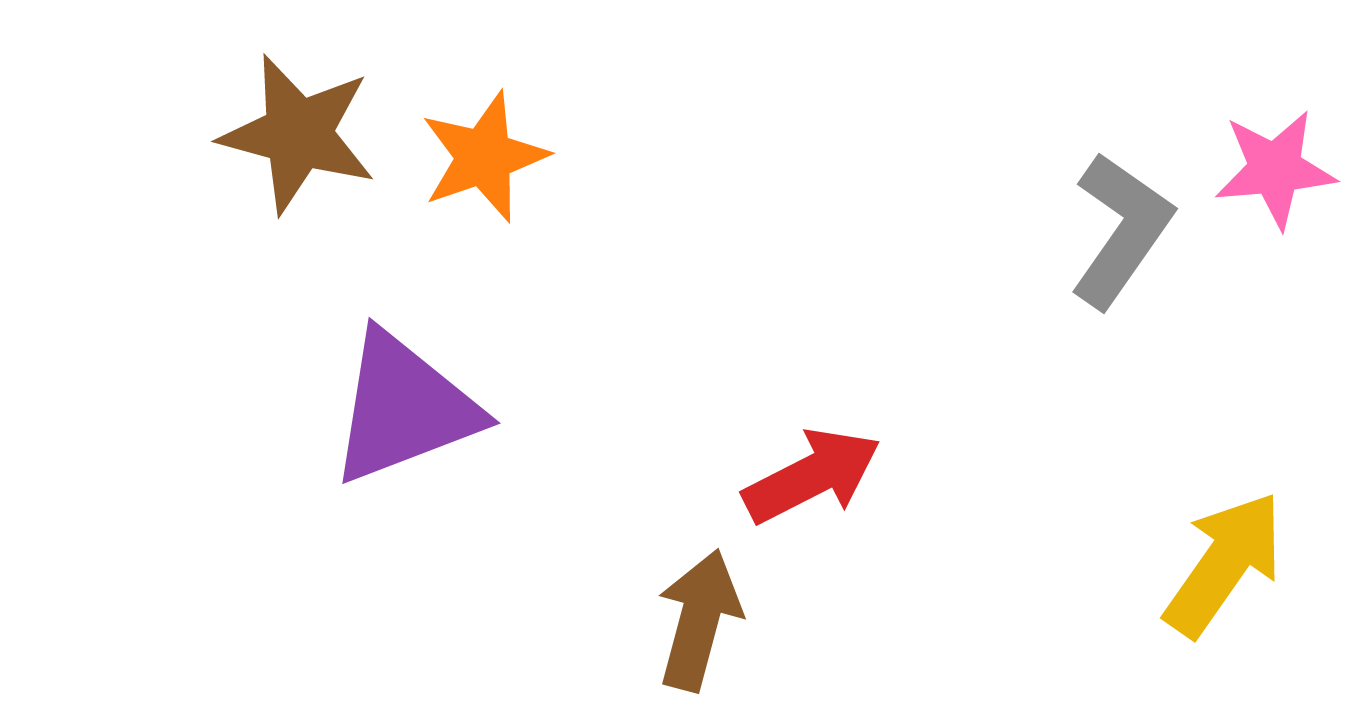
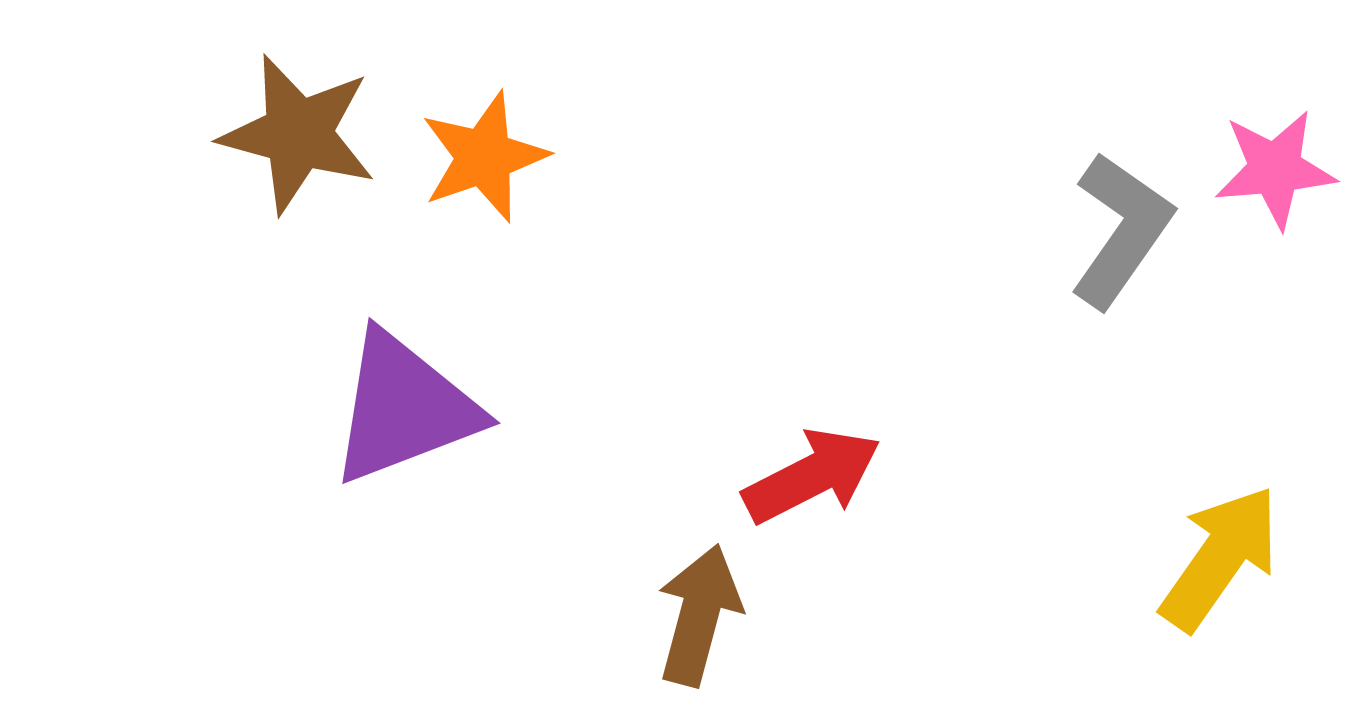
yellow arrow: moved 4 px left, 6 px up
brown arrow: moved 5 px up
